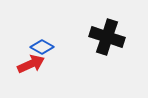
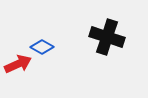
red arrow: moved 13 px left
